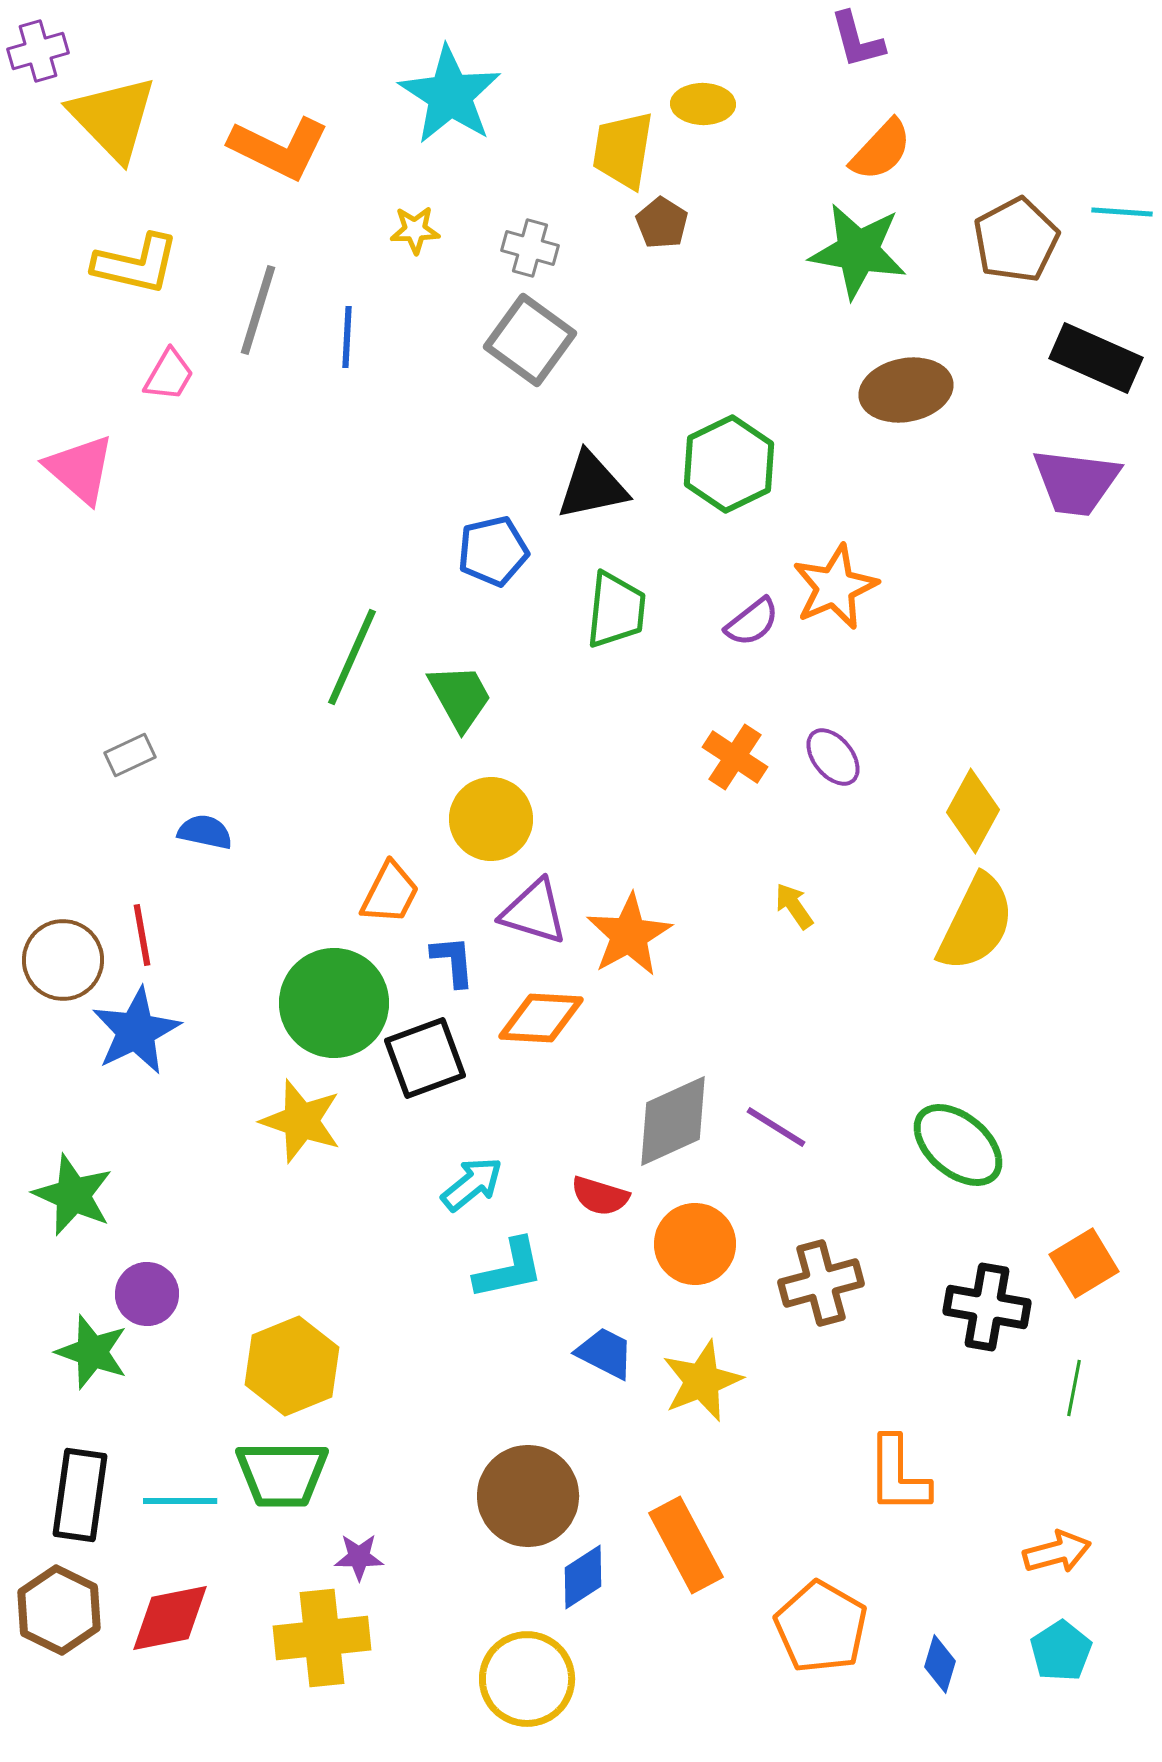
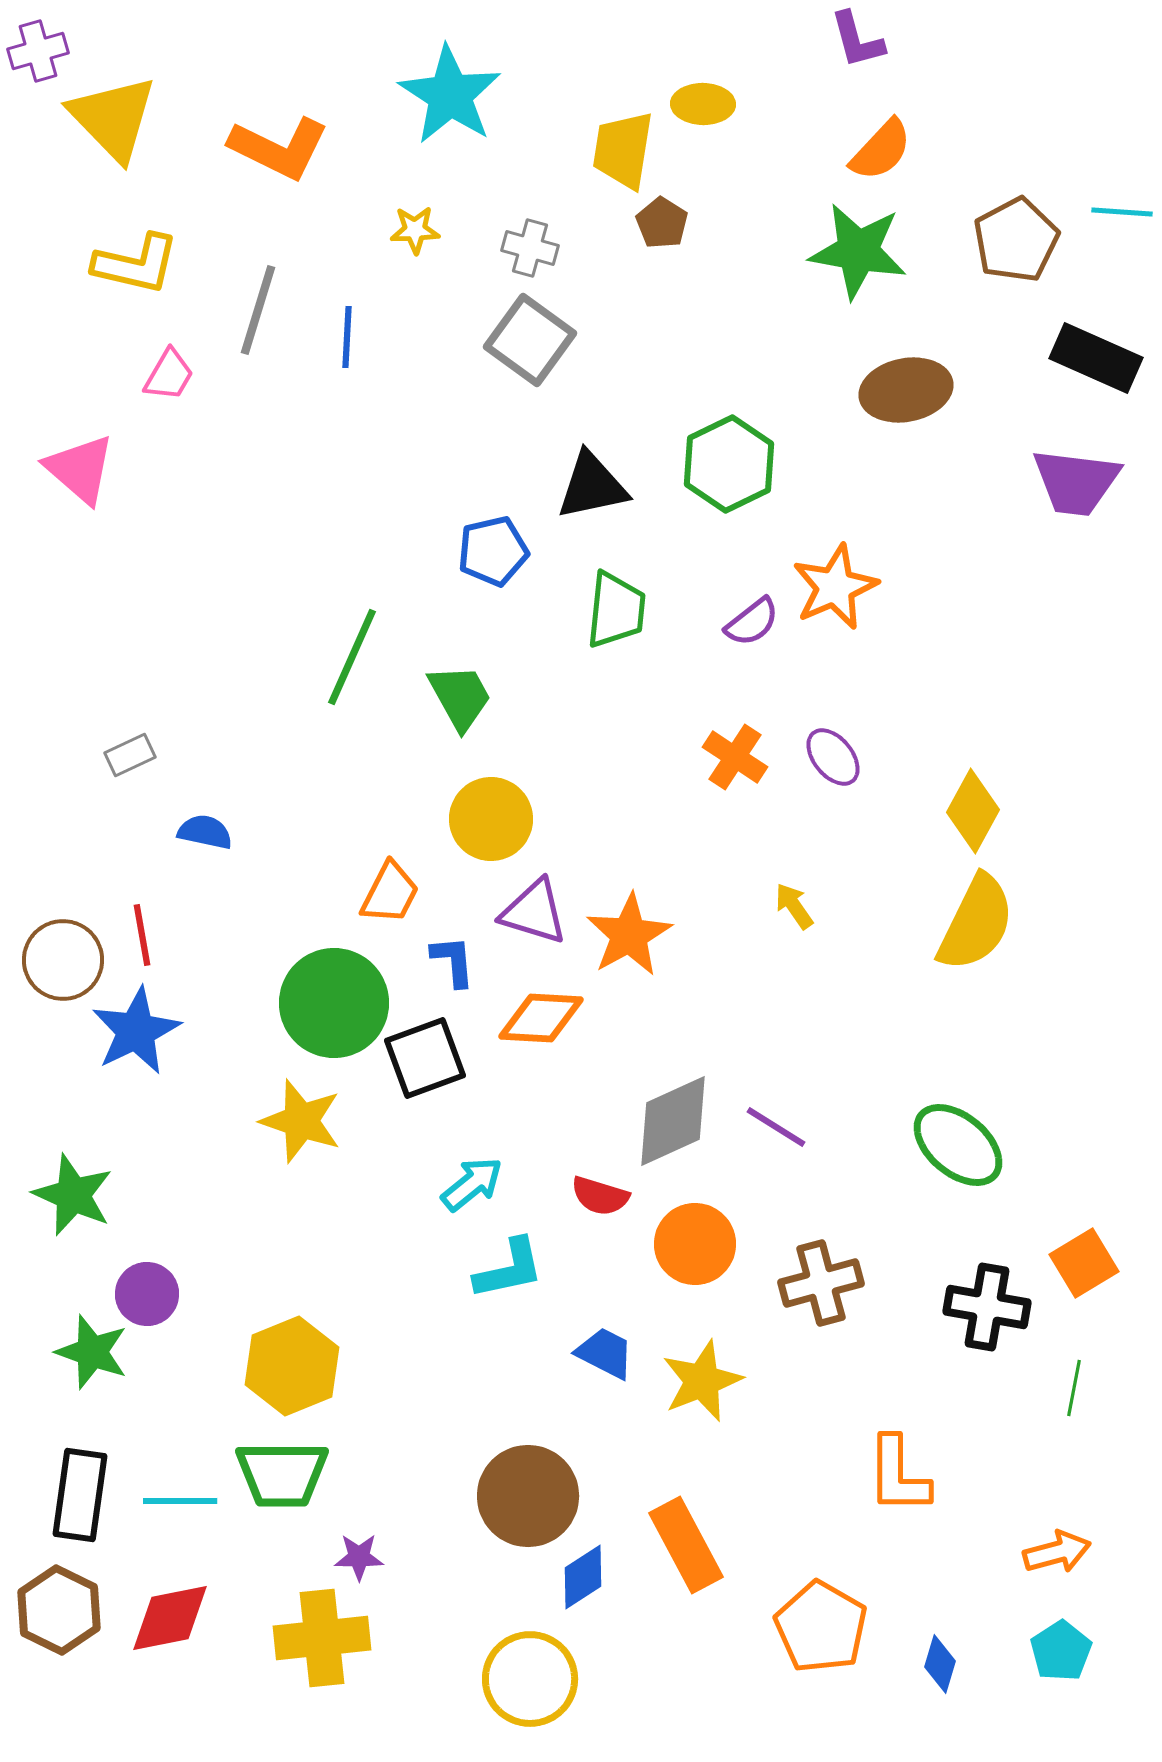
yellow circle at (527, 1679): moved 3 px right
